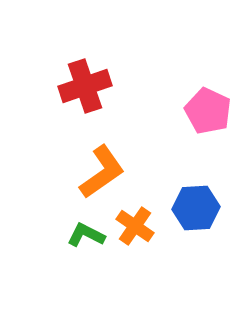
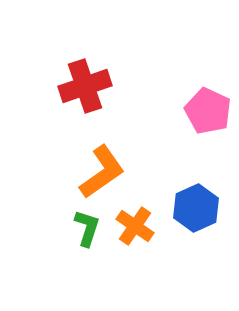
blue hexagon: rotated 21 degrees counterclockwise
green L-shape: moved 1 px right, 7 px up; rotated 81 degrees clockwise
